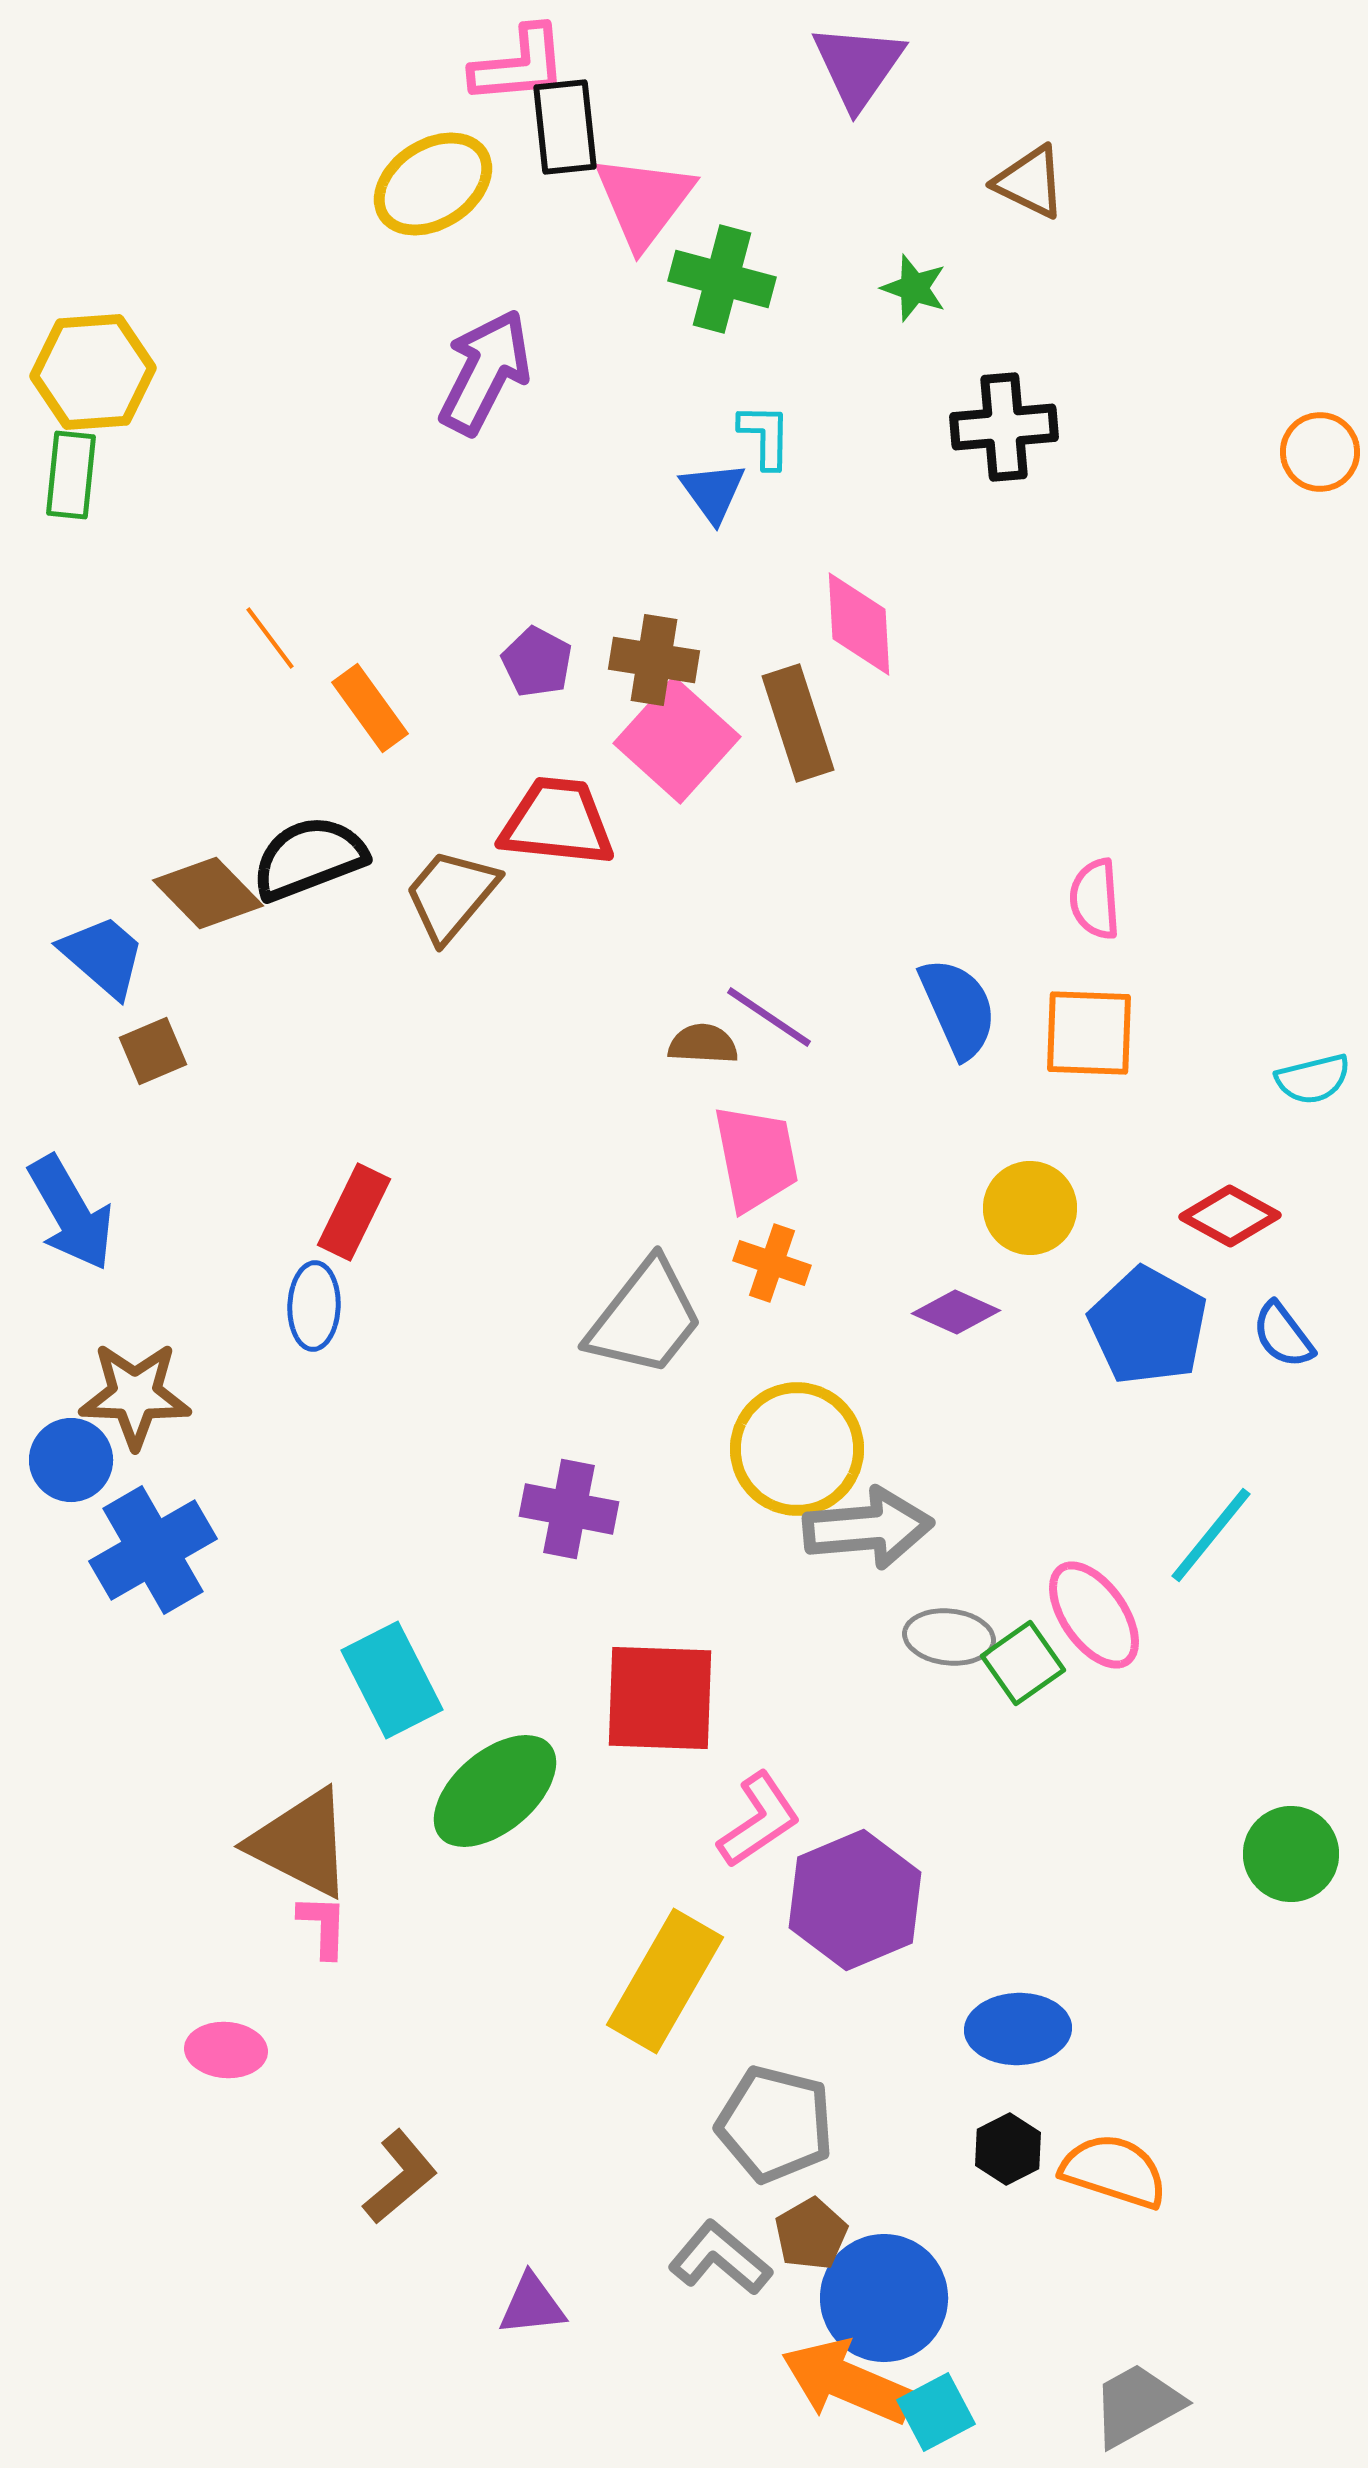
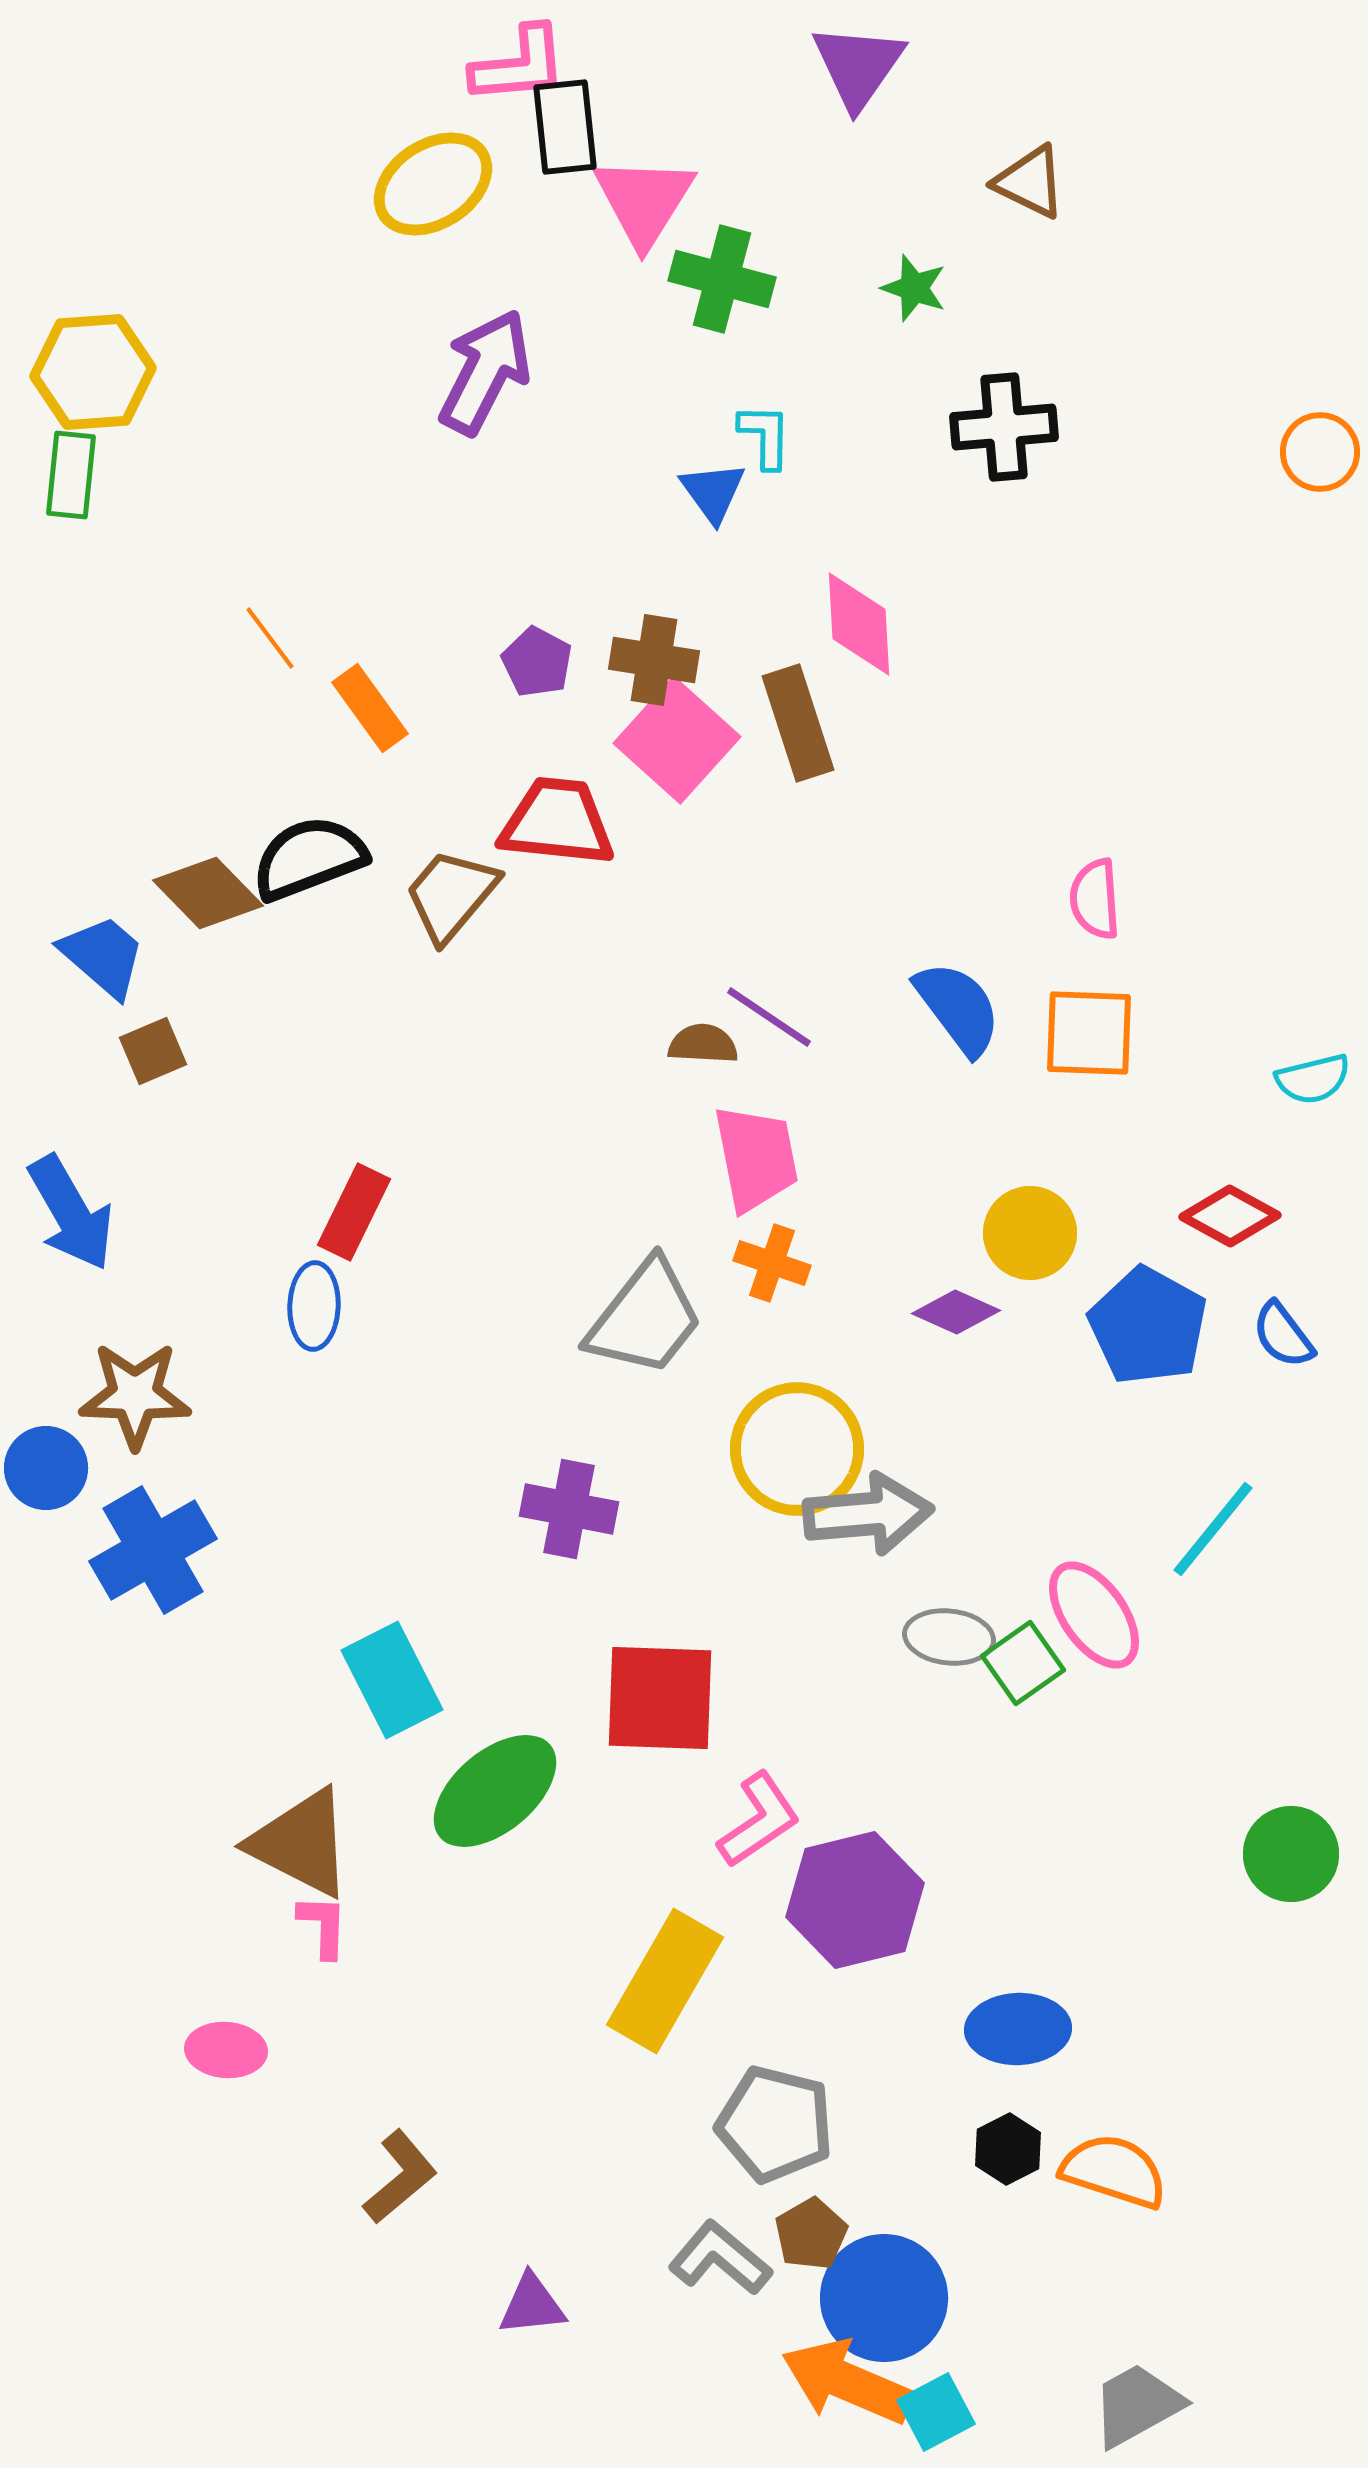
pink triangle at (644, 201): rotated 5 degrees counterclockwise
blue semicircle at (958, 1008): rotated 13 degrees counterclockwise
yellow circle at (1030, 1208): moved 25 px down
blue circle at (71, 1460): moved 25 px left, 8 px down
gray arrow at (868, 1528): moved 14 px up
cyan line at (1211, 1535): moved 2 px right, 6 px up
purple hexagon at (855, 1900): rotated 9 degrees clockwise
